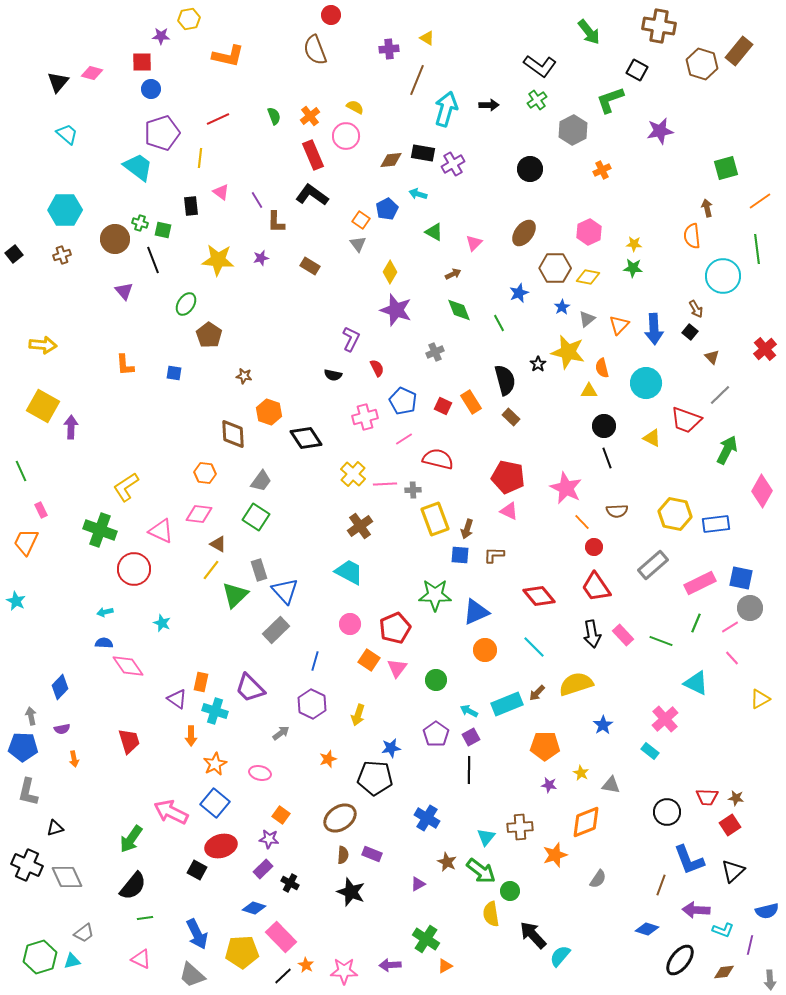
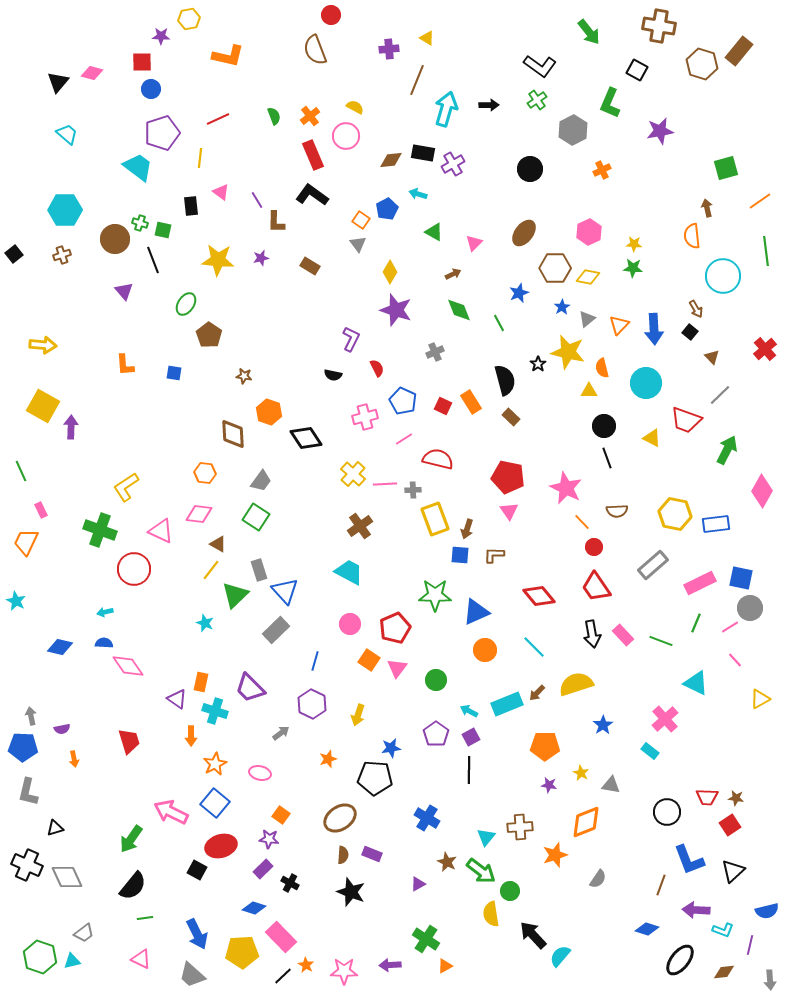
green L-shape at (610, 100): moved 3 px down; rotated 48 degrees counterclockwise
green line at (757, 249): moved 9 px right, 2 px down
pink triangle at (509, 511): rotated 30 degrees clockwise
cyan star at (162, 623): moved 43 px right
pink line at (732, 658): moved 3 px right, 2 px down
blue diamond at (60, 687): moved 40 px up; rotated 60 degrees clockwise
green hexagon at (40, 957): rotated 24 degrees counterclockwise
